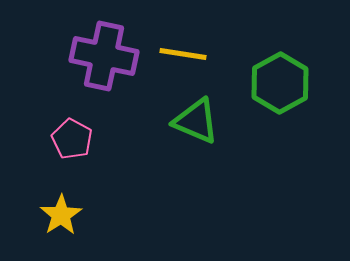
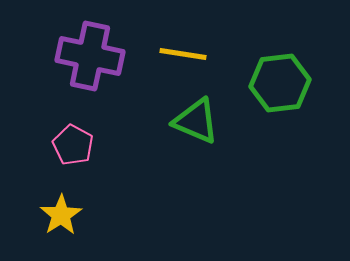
purple cross: moved 14 px left
green hexagon: rotated 22 degrees clockwise
pink pentagon: moved 1 px right, 6 px down
